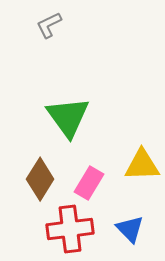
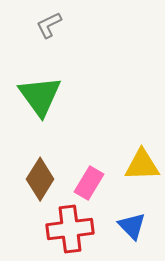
green triangle: moved 28 px left, 21 px up
blue triangle: moved 2 px right, 3 px up
